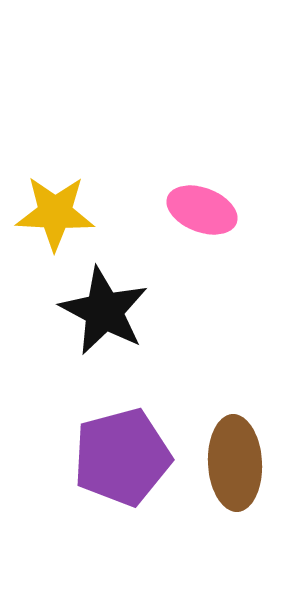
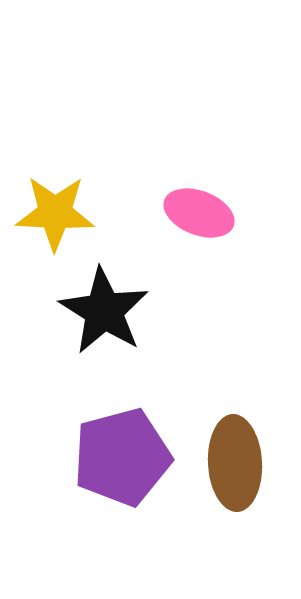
pink ellipse: moved 3 px left, 3 px down
black star: rotated 4 degrees clockwise
